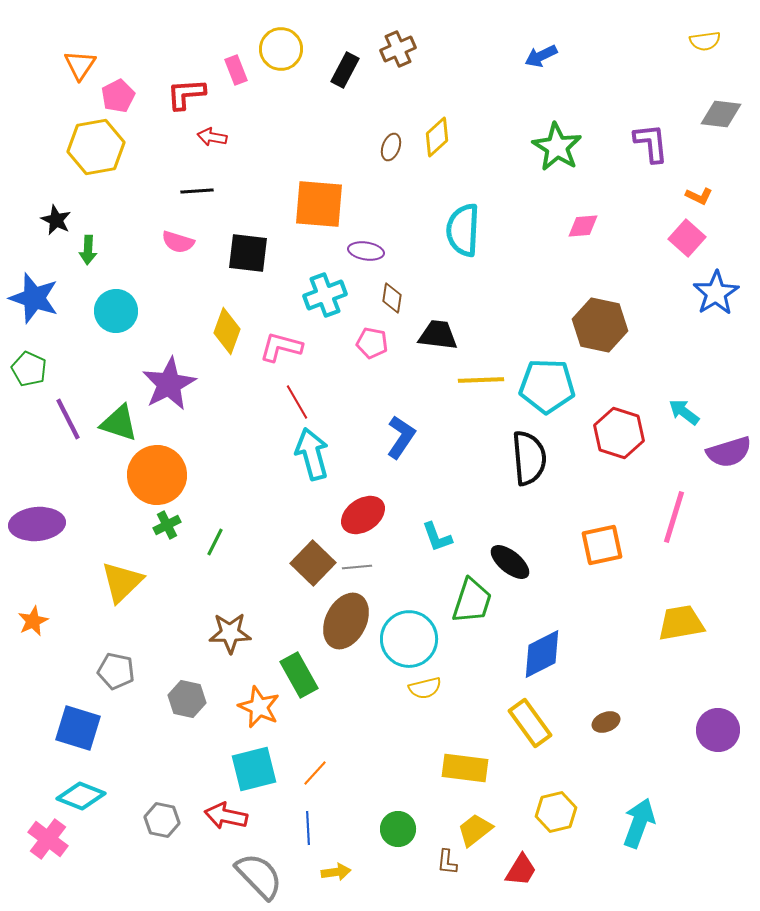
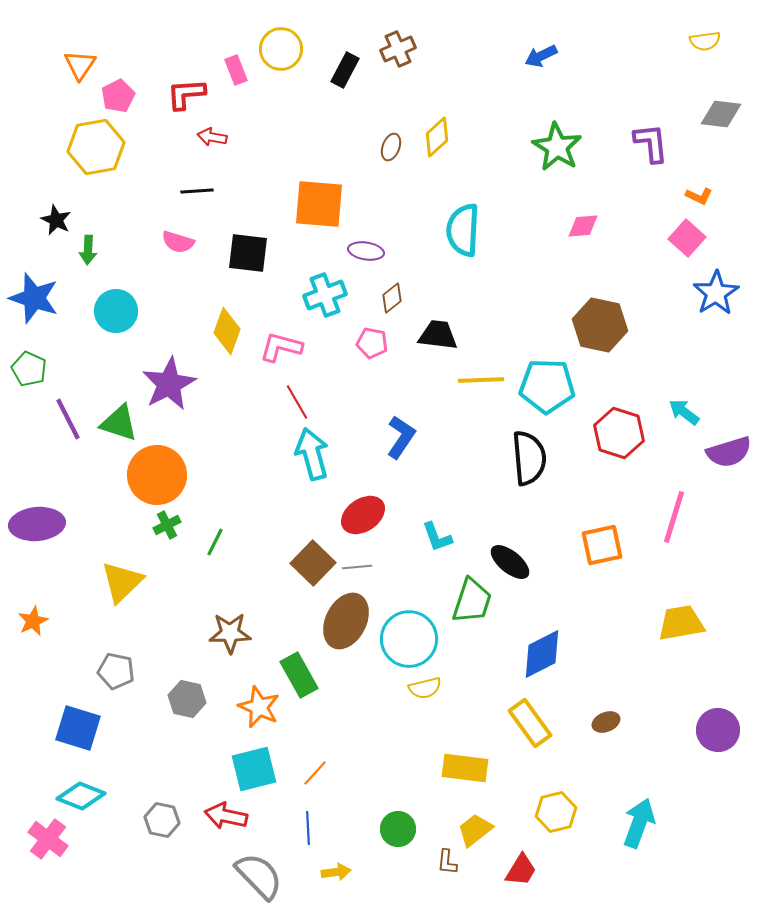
brown diamond at (392, 298): rotated 44 degrees clockwise
